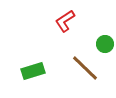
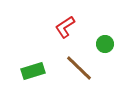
red L-shape: moved 6 px down
brown line: moved 6 px left
